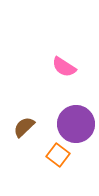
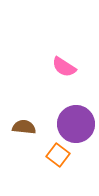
brown semicircle: rotated 50 degrees clockwise
